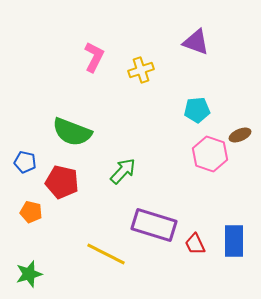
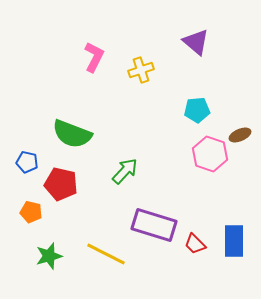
purple triangle: rotated 20 degrees clockwise
green semicircle: moved 2 px down
blue pentagon: moved 2 px right
green arrow: moved 2 px right
red pentagon: moved 1 px left, 2 px down
red trapezoid: rotated 20 degrees counterclockwise
green star: moved 20 px right, 18 px up
